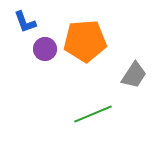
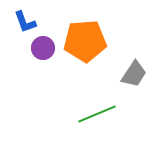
purple circle: moved 2 px left, 1 px up
gray trapezoid: moved 1 px up
green line: moved 4 px right
